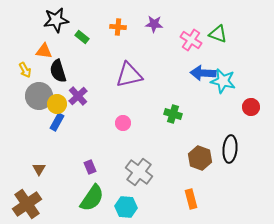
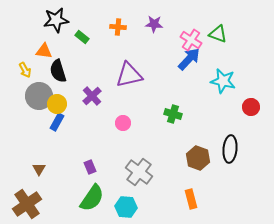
blue arrow: moved 14 px left, 14 px up; rotated 130 degrees clockwise
purple cross: moved 14 px right
brown hexagon: moved 2 px left
